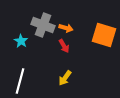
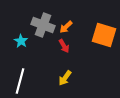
orange arrow: moved 1 px up; rotated 120 degrees clockwise
